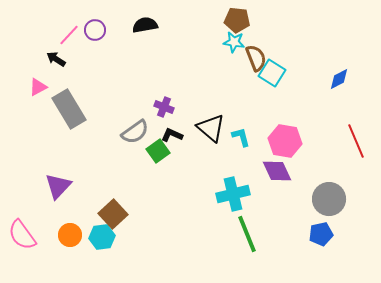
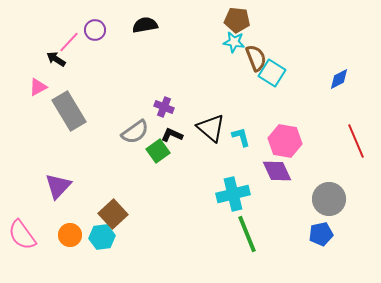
pink line: moved 7 px down
gray rectangle: moved 2 px down
